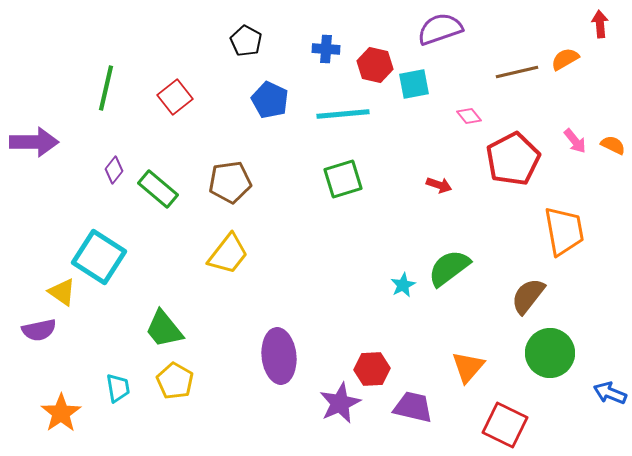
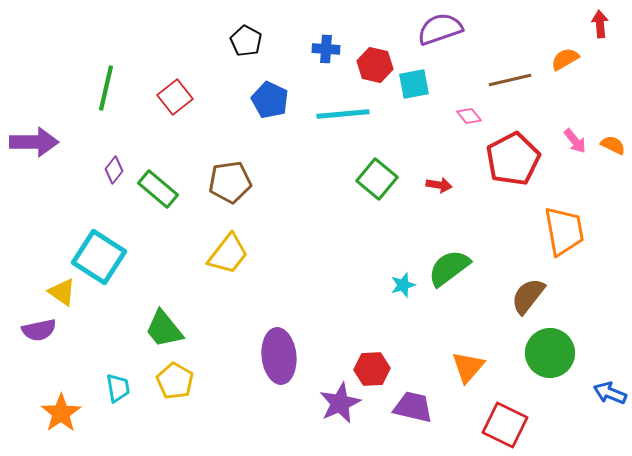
brown line at (517, 72): moved 7 px left, 8 px down
green square at (343, 179): moved 34 px right; rotated 33 degrees counterclockwise
red arrow at (439, 185): rotated 10 degrees counterclockwise
cyan star at (403, 285): rotated 10 degrees clockwise
